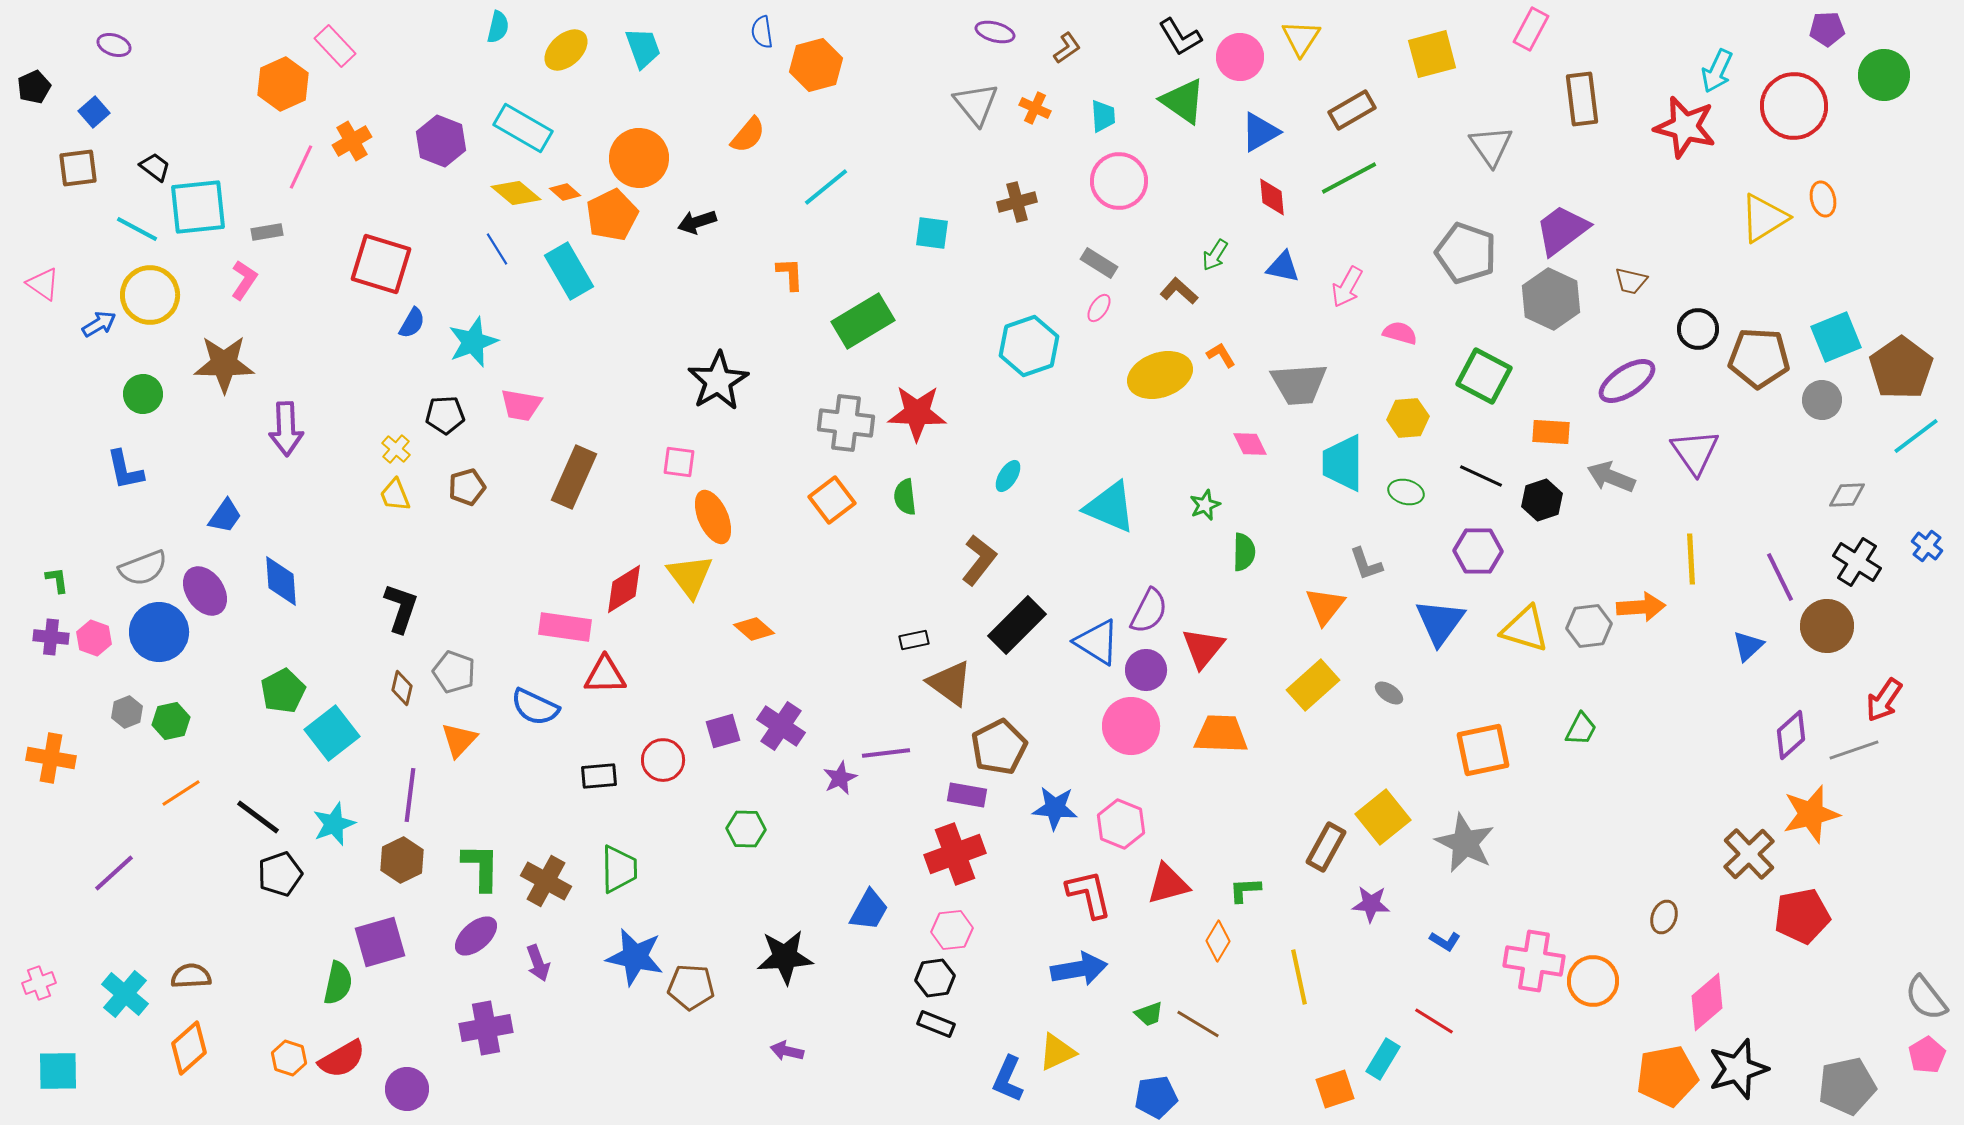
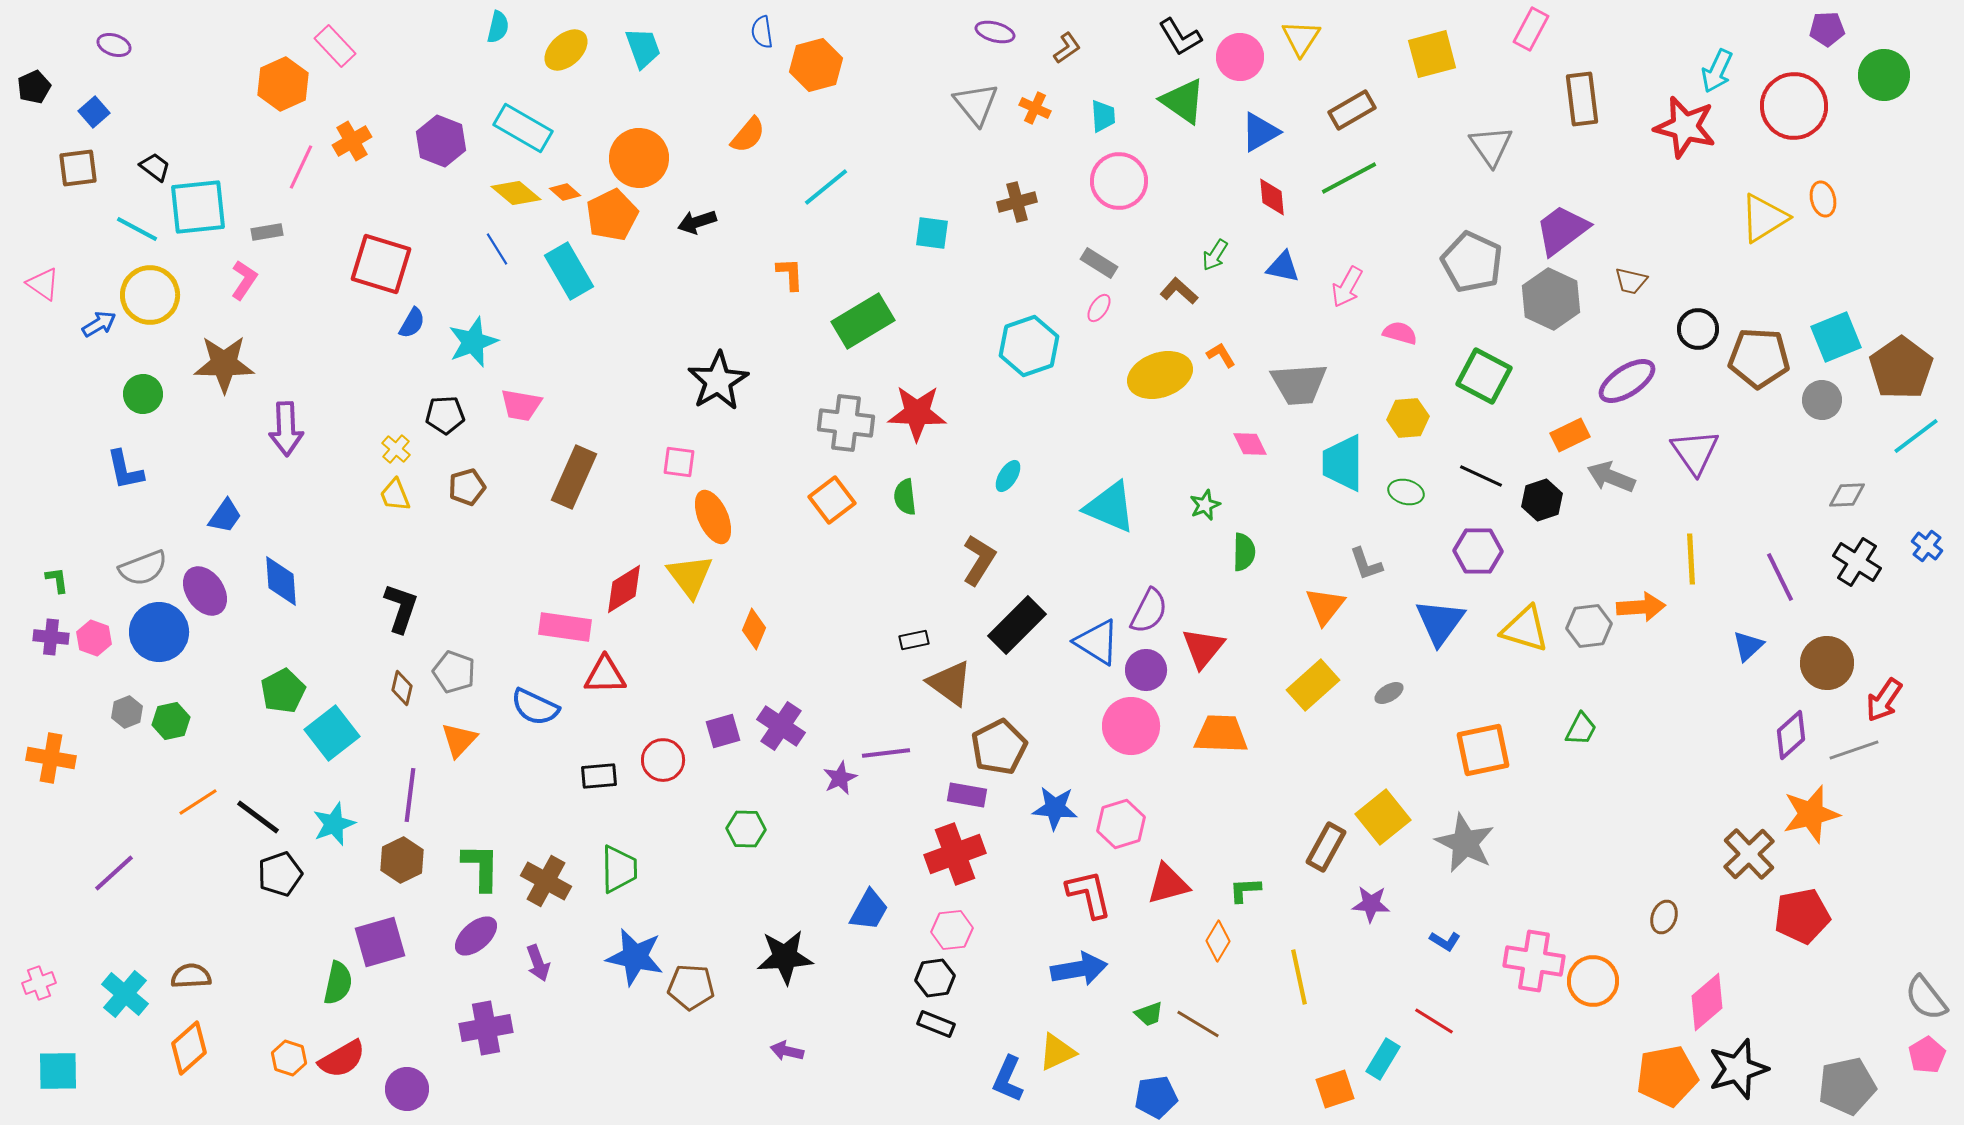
gray pentagon at (1466, 253): moved 6 px right, 9 px down; rotated 6 degrees clockwise
orange rectangle at (1551, 432): moved 19 px right, 3 px down; rotated 30 degrees counterclockwise
brown L-shape at (979, 560): rotated 6 degrees counterclockwise
brown circle at (1827, 626): moved 37 px down
orange diamond at (754, 629): rotated 72 degrees clockwise
gray ellipse at (1389, 693): rotated 64 degrees counterclockwise
orange line at (181, 793): moved 17 px right, 9 px down
pink hexagon at (1121, 824): rotated 21 degrees clockwise
